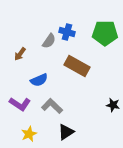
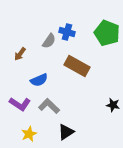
green pentagon: moved 2 px right; rotated 20 degrees clockwise
gray L-shape: moved 3 px left
